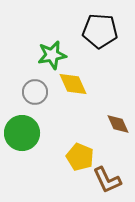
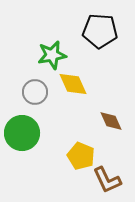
brown diamond: moved 7 px left, 3 px up
yellow pentagon: moved 1 px right, 1 px up
